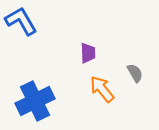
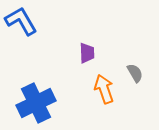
purple trapezoid: moved 1 px left
orange arrow: moved 2 px right; rotated 20 degrees clockwise
blue cross: moved 1 px right, 2 px down
